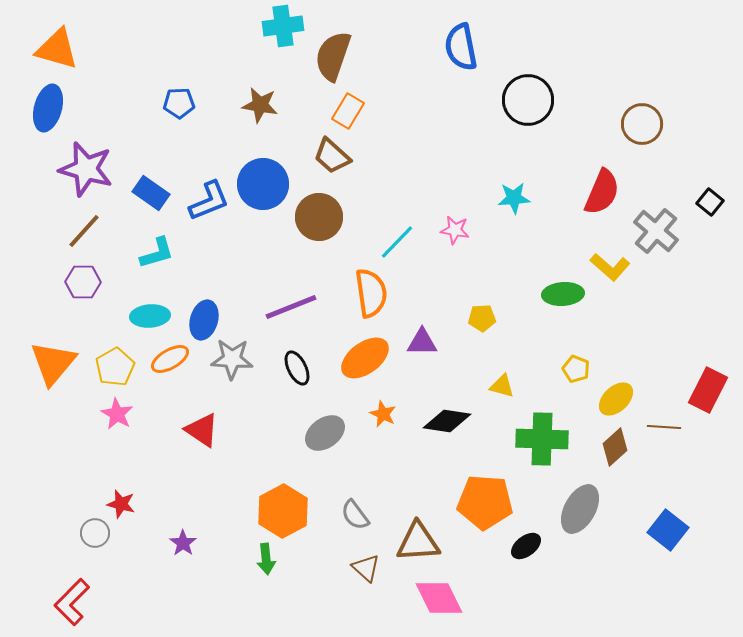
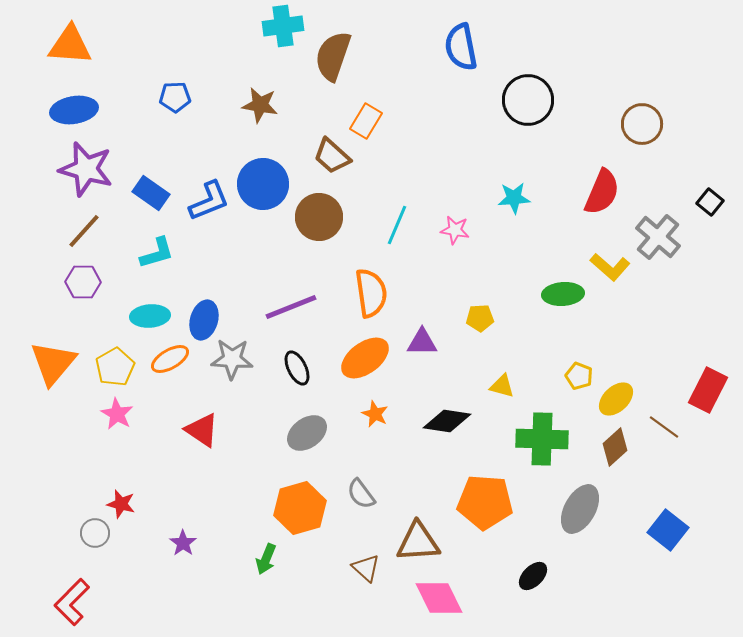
orange triangle at (57, 49): moved 13 px right, 4 px up; rotated 12 degrees counterclockwise
blue pentagon at (179, 103): moved 4 px left, 6 px up
blue ellipse at (48, 108): moved 26 px right, 2 px down; rotated 66 degrees clockwise
orange rectangle at (348, 111): moved 18 px right, 10 px down
gray cross at (656, 231): moved 2 px right, 6 px down
cyan line at (397, 242): moved 17 px up; rotated 21 degrees counterclockwise
yellow pentagon at (482, 318): moved 2 px left
yellow pentagon at (576, 369): moved 3 px right, 7 px down
orange star at (383, 414): moved 8 px left
brown line at (664, 427): rotated 32 degrees clockwise
gray ellipse at (325, 433): moved 18 px left
orange hexagon at (283, 511): moved 17 px right, 3 px up; rotated 12 degrees clockwise
gray semicircle at (355, 515): moved 6 px right, 21 px up
black ellipse at (526, 546): moved 7 px right, 30 px down; rotated 8 degrees counterclockwise
green arrow at (266, 559): rotated 28 degrees clockwise
